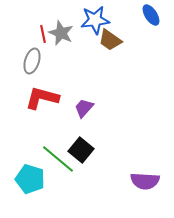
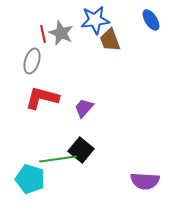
blue ellipse: moved 5 px down
brown trapezoid: rotated 35 degrees clockwise
green line: rotated 48 degrees counterclockwise
